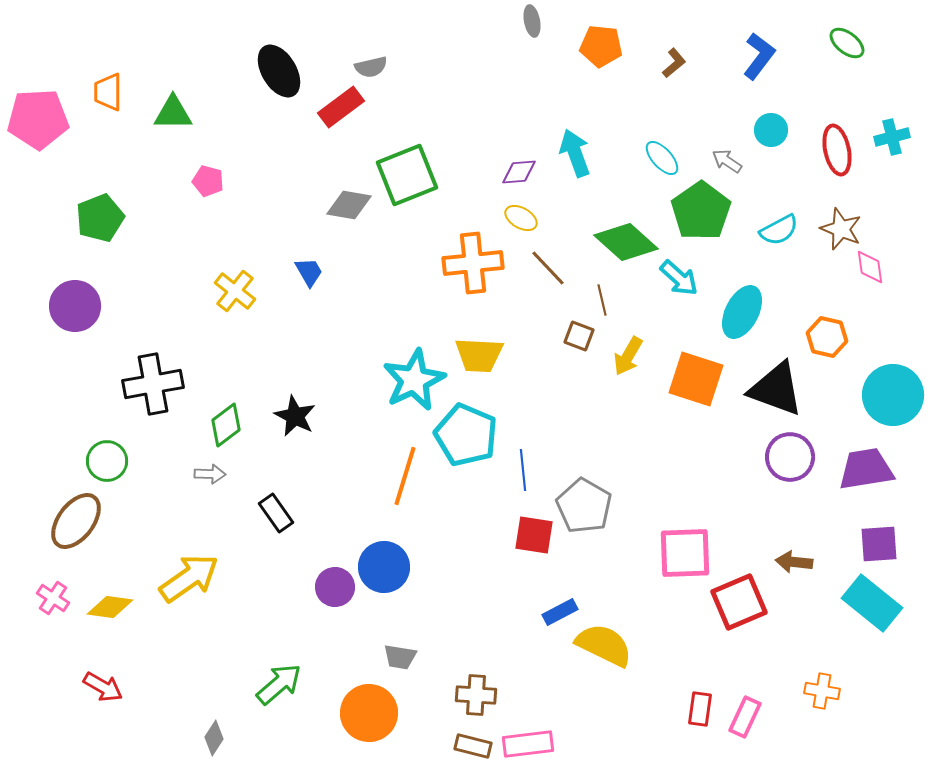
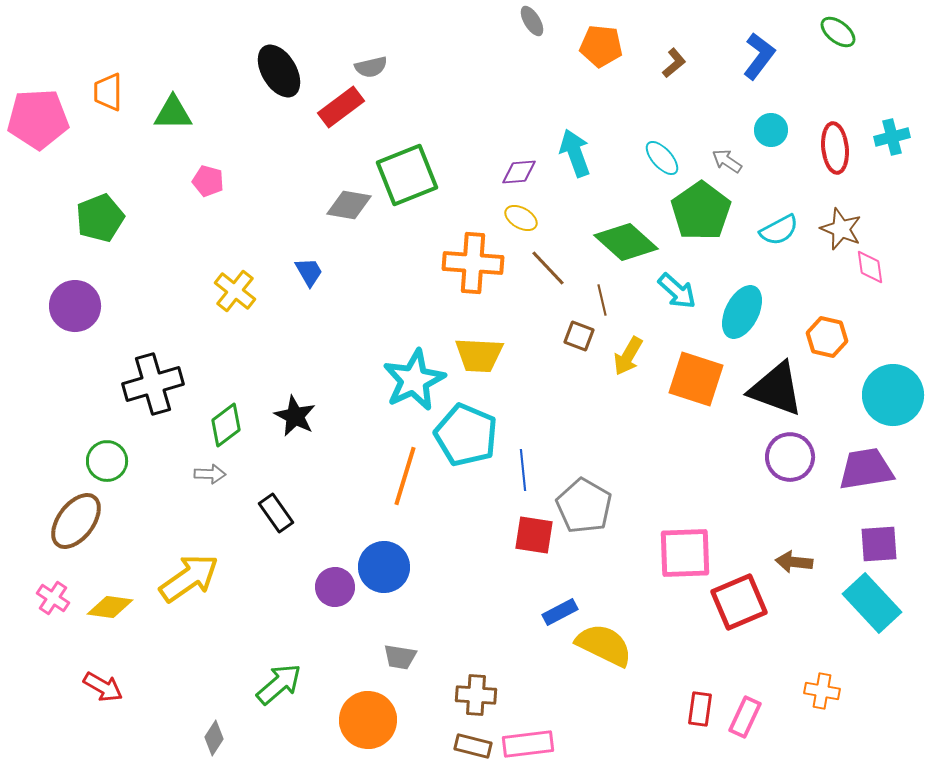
gray ellipse at (532, 21): rotated 20 degrees counterclockwise
green ellipse at (847, 43): moved 9 px left, 11 px up
red ellipse at (837, 150): moved 2 px left, 2 px up; rotated 6 degrees clockwise
orange cross at (473, 263): rotated 10 degrees clockwise
cyan arrow at (679, 278): moved 2 px left, 13 px down
black cross at (153, 384): rotated 6 degrees counterclockwise
cyan rectangle at (872, 603): rotated 8 degrees clockwise
orange circle at (369, 713): moved 1 px left, 7 px down
